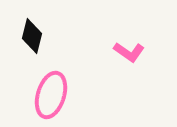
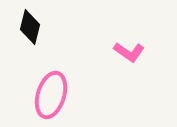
black diamond: moved 2 px left, 9 px up
